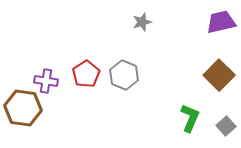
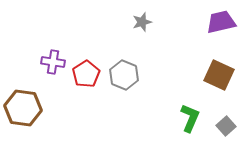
brown square: rotated 20 degrees counterclockwise
purple cross: moved 7 px right, 19 px up
